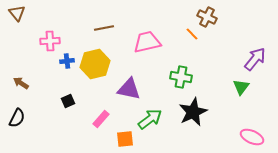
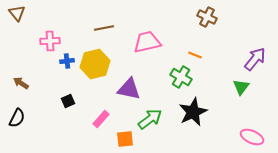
orange line: moved 3 px right, 21 px down; rotated 24 degrees counterclockwise
green cross: rotated 20 degrees clockwise
